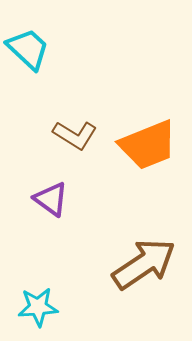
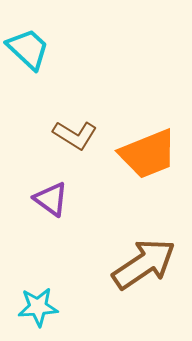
orange trapezoid: moved 9 px down
